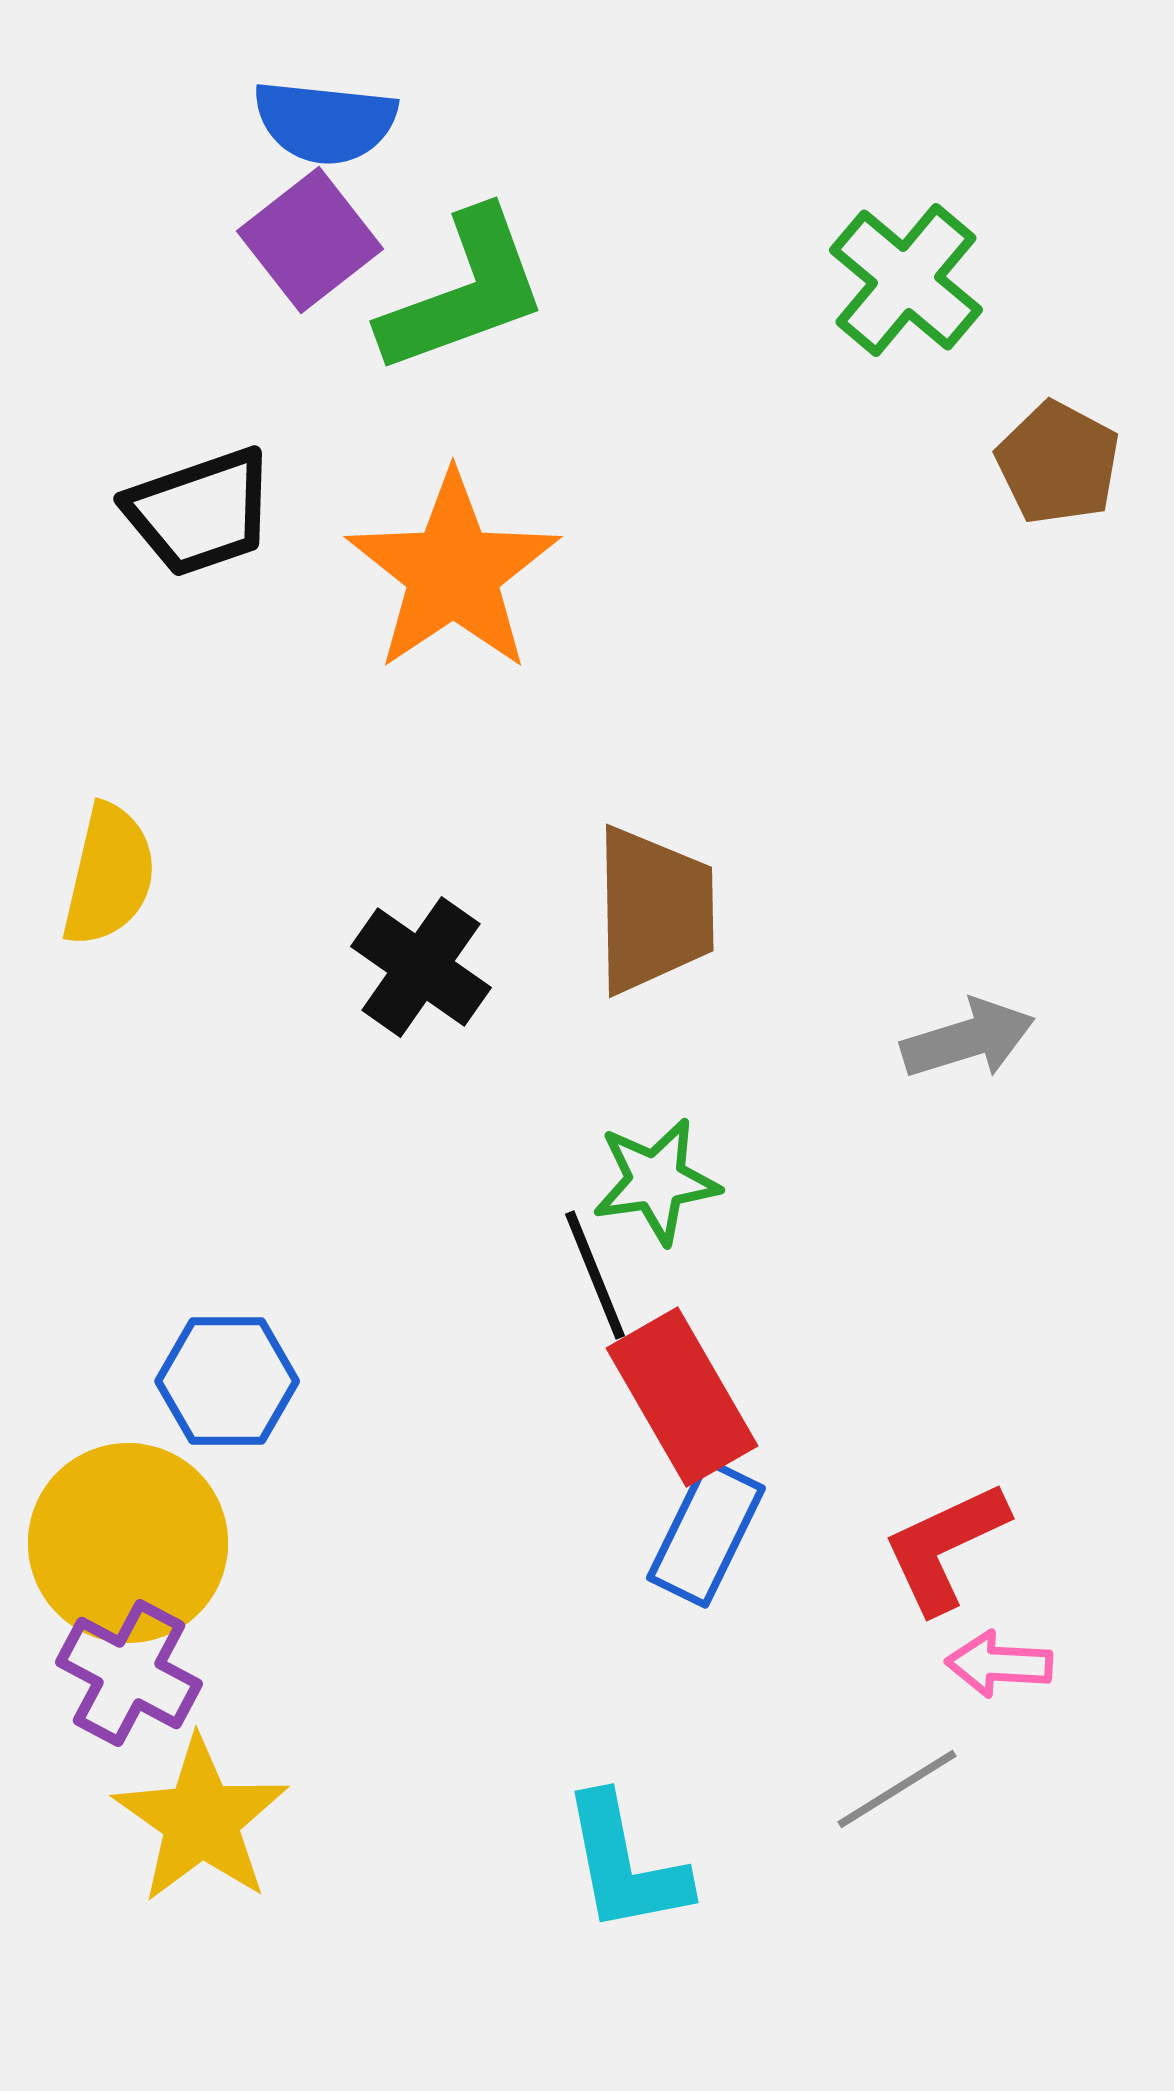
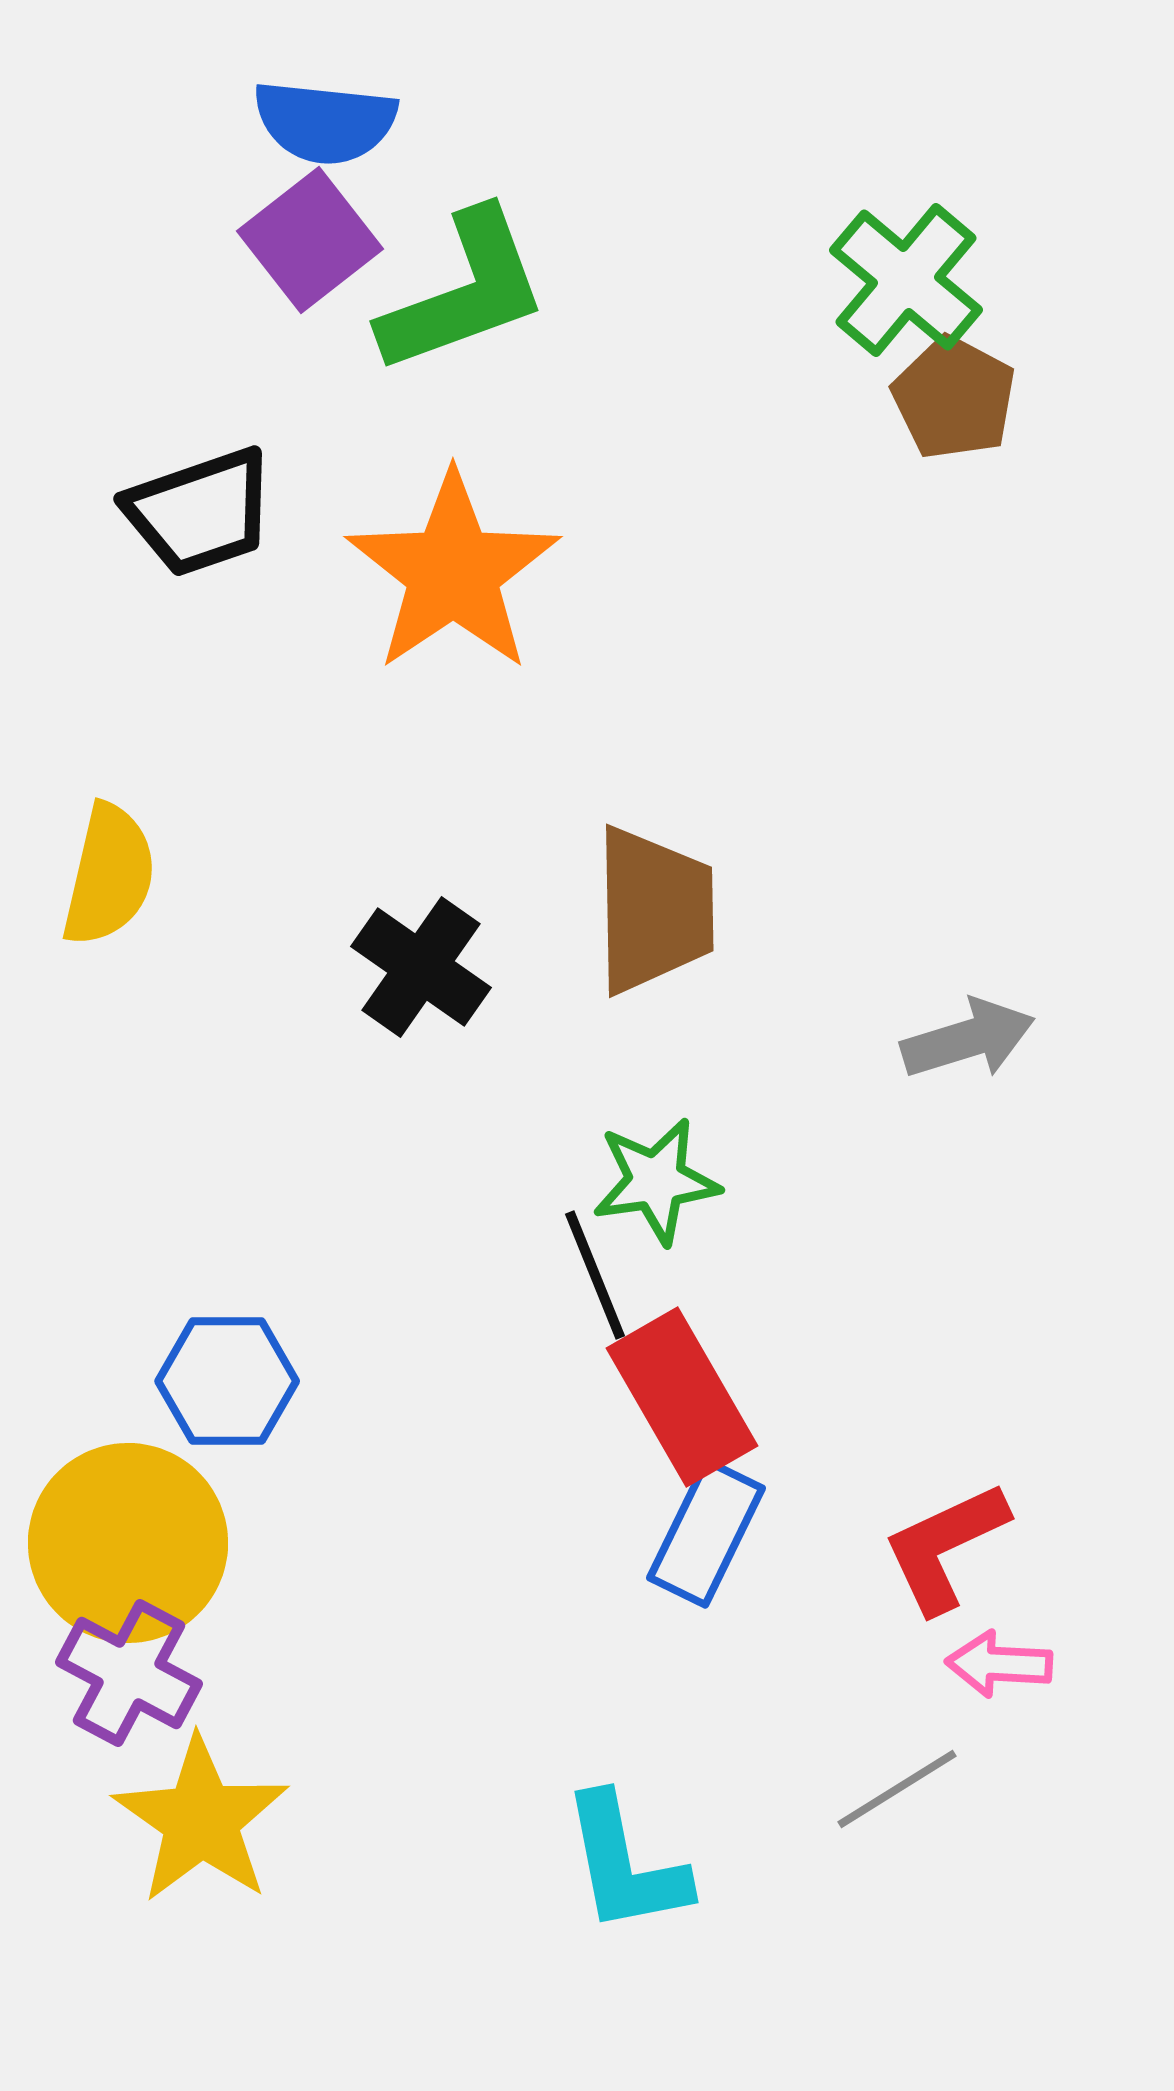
brown pentagon: moved 104 px left, 65 px up
